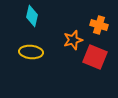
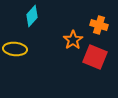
cyan diamond: rotated 30 degrees clockwise
orange star: rotated 18 degrees counterclockwise
yellow ellipse: moved 16 px left, 3 px up
